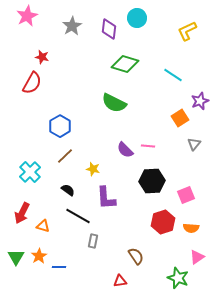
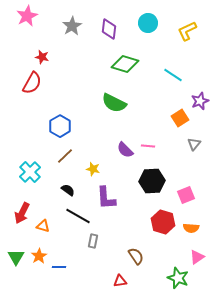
cyan circle: moved 11 px right, 5 px down
red hexagon: rotated 25 degrees counterclockwise
